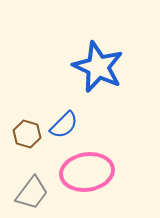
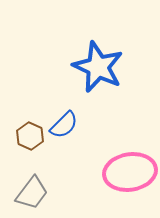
brown hexagon: moved 3 px right, 2 px down; rotated 8 degrees clockwise
pink ellipse: moved 43 px right
